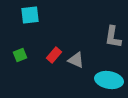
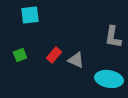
cyan ellipse: moved 1 px up
